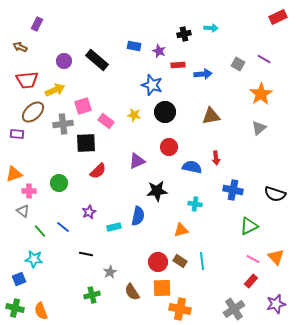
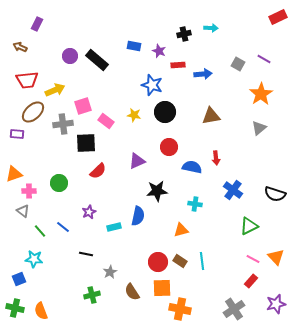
purple circle at (64, 61): moved 6 px right, 5 px up
blue cross at (233, 190): rotated 24 degrees clockwise
